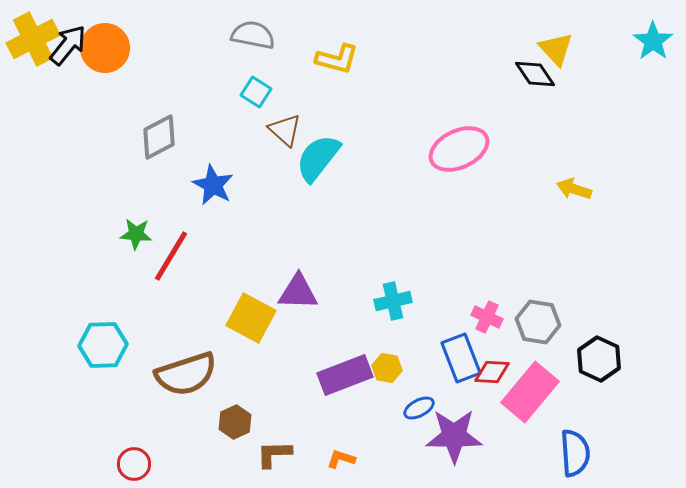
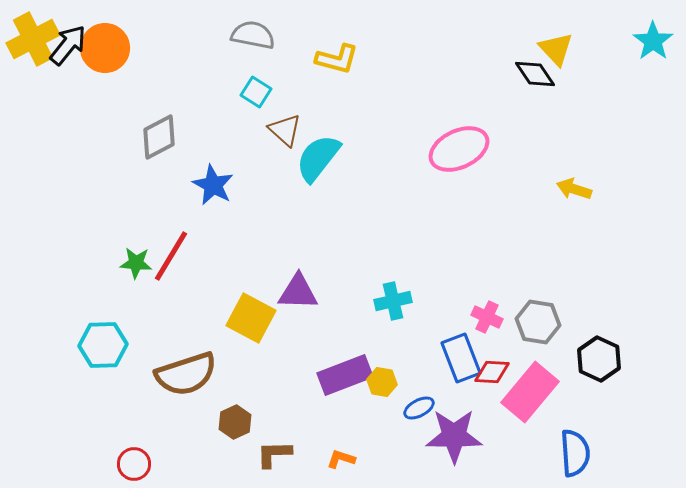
green star: moved 29 px down
yellow hexagon: moved 5 px left, 14 px down
